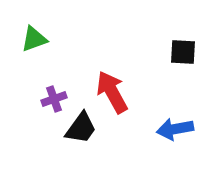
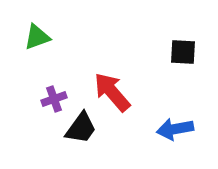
green triangle: moved 3 px right, 2 px up
red arrow: rotated 12 degrees counterclockwise
